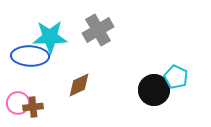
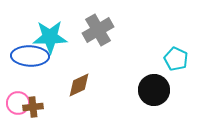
cyan pentagon: moved 18 px up
